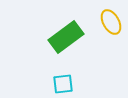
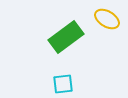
yellow ellipse: moved 4 px left, 3 px up; rotated 30 degrees counterclockwise
